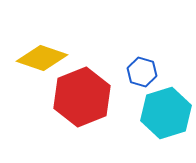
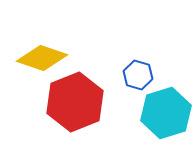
blue hexagon: moved 4 px left, 3 px down
red hexagon: moved 7 px left, 5 px down
